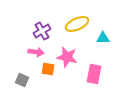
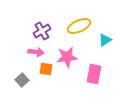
yellow ellipse: moved 2 px right, 2 px down
cyan triangle: moved 2 px right, 2 px down; rotated 32 degrees counterclockwise
pink star: rotated 20 degrees counterclockwise
orange square: moved 2 px left
gray square: rotated 24 degrees clockwise
